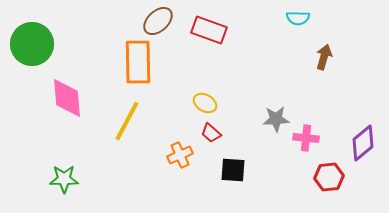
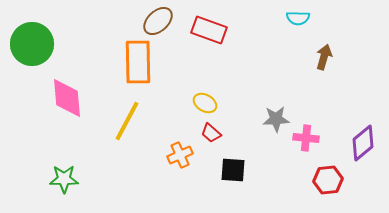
red hexagon: moved 1 px left, 3 px down
